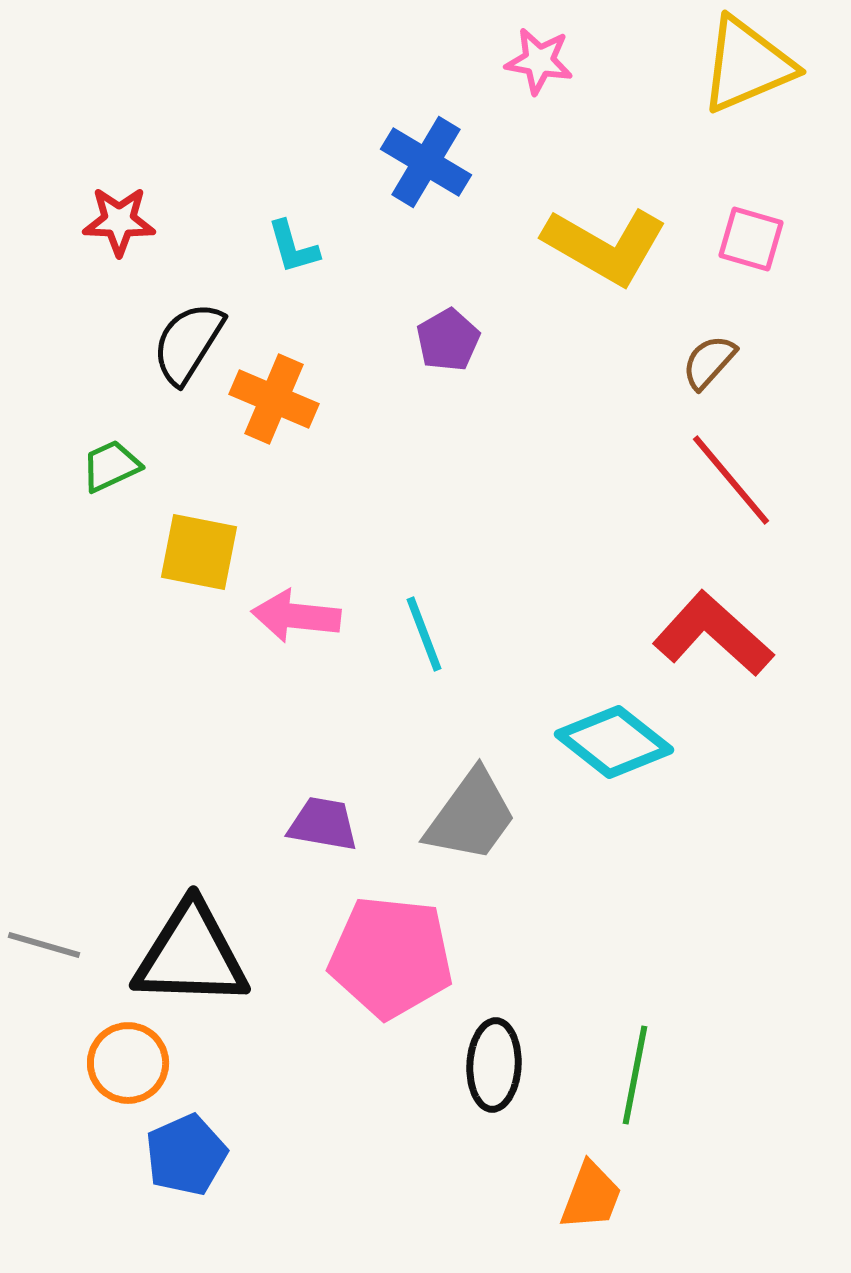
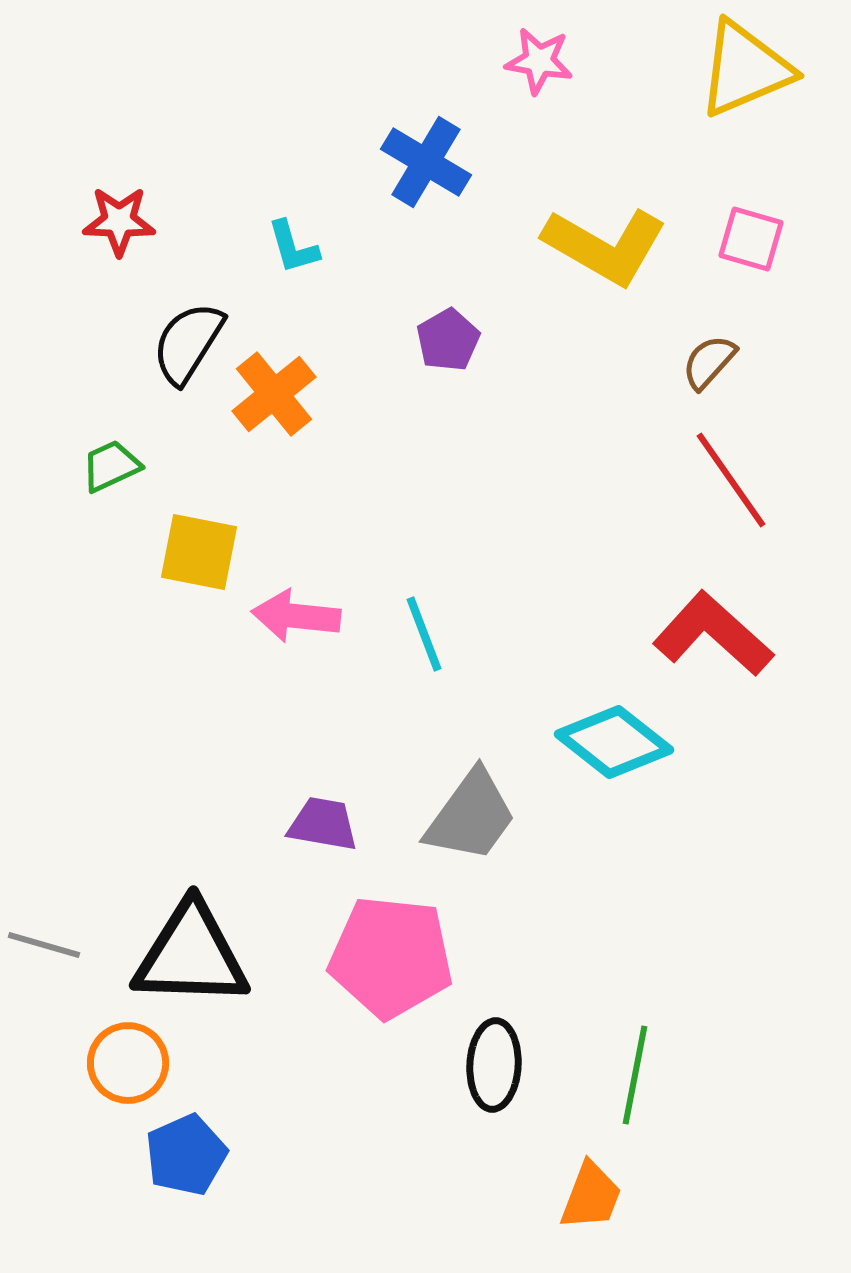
yellow triangle: moved 2 px left, 4 px down
orange cross: moved 5 px up; rotated 28 degrees clockwise
red line: rotated 5 degrees clockwise
